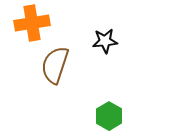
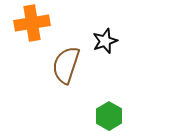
black star: rotated 15 degrees counterclockwise
brown semicircle: moved 11 px right
